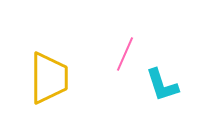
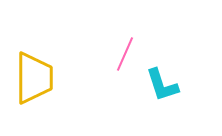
yellow trapezoid: moved 15 px left
